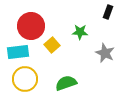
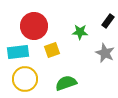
black rectangle: moved 9 px down; rotated 16 degrees clockwise
red circle: moved 3 px right
yellow square: moved 5 px down; rotated 21 degrees clockwise
